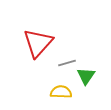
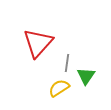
gray line: rotated 66 degrees counterclockwise
yellow semicircle: moved 2 px left, 4 px up; rotated 35 degrees counterclockwise
